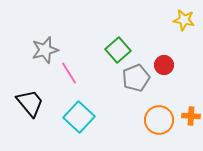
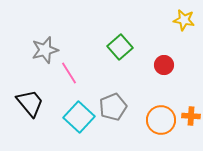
green square: moved 2 px right, 3 px up
gray pentagon: moved 23 px left, 29 px down
orange circle: moved 2 px right
